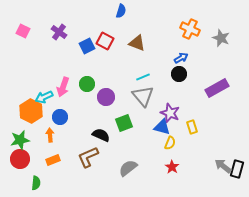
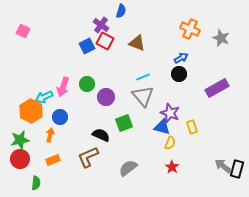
purple cross: moved 42 px right, 7 px up
orange arrow: rotated 16 degrees clockwise
